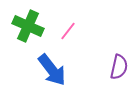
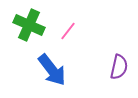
green cross: moved 1 px right, 1 px up
